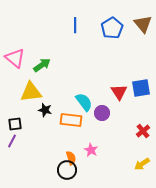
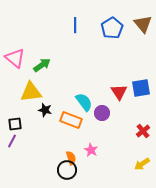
orange rectangle: rotated 15 degrees clockwise
